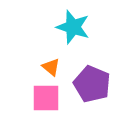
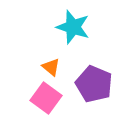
purple pentagon: moved 2 px right
pink square: rotated 36 degrees clockwise
